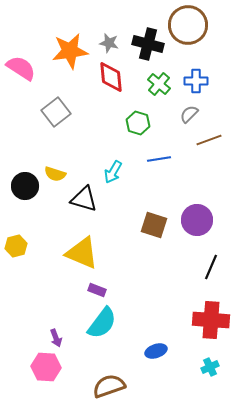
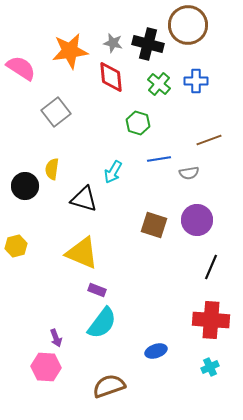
gray star: moved 4 px right
gray semicircle: moved 59 px down; rotated 144 degrees counterclockwise
yellow semicircle: moved 3 px left, 5 px up; rotated 80 degrees clockwise
